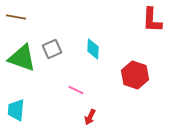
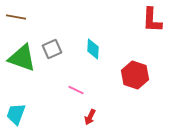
cyan trapezoid: moved 4 px down; rotated 15 degrees clockwise
